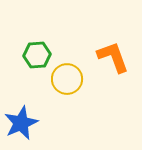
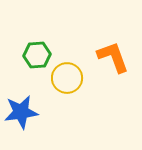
yellow circle: moved 1 px up
blue star: moved 11 px up; rotated 16 degrees clockwise
